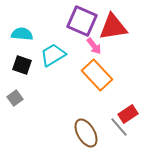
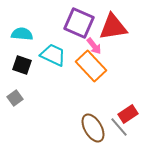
purple square: moved 3 px left, 2 px down
cyan trapezoid: rotated 56 degrees clockwise
orange rectangle: moved 6 px left, 9 px up
brown ellipse: moved 7 px right, 5 px up
